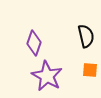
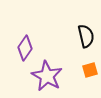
purple diamond: moved 9 px left, 5 px down; rotated 15 degrees clockwise
orange square: rotated 21 degrees counterclockwise
